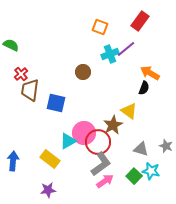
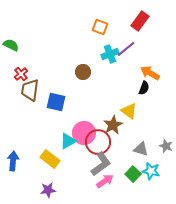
blue square: moved 1 px up
green square: moved 1 px left, 2 px up
